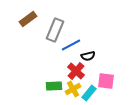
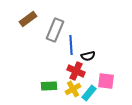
blue line: rotated 66 degrees counterclockwise
red cross: rotated 18 degrees counterclockwise
green rectangle: moved 5 px left
